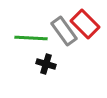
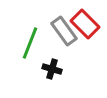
green line: moved 1 px left, 5 px down; rotated 72 degrees counterclockwise
black cross: moved 6 px right, 5 px down
